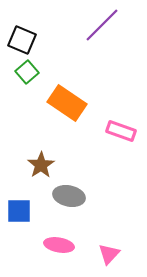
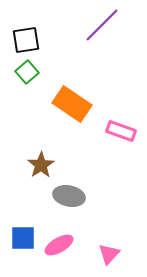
black square: moved 4 px right; rotated 32 degrees counterclockwise
orange rectangle: moved 5 px right, 1 px down
blue square: moved 4 px right, 27 px down
pink ellipse: rotated 40 degrees counterclockwise
